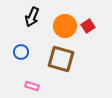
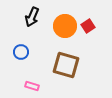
brown square: moved 5 px right, 6 px down
